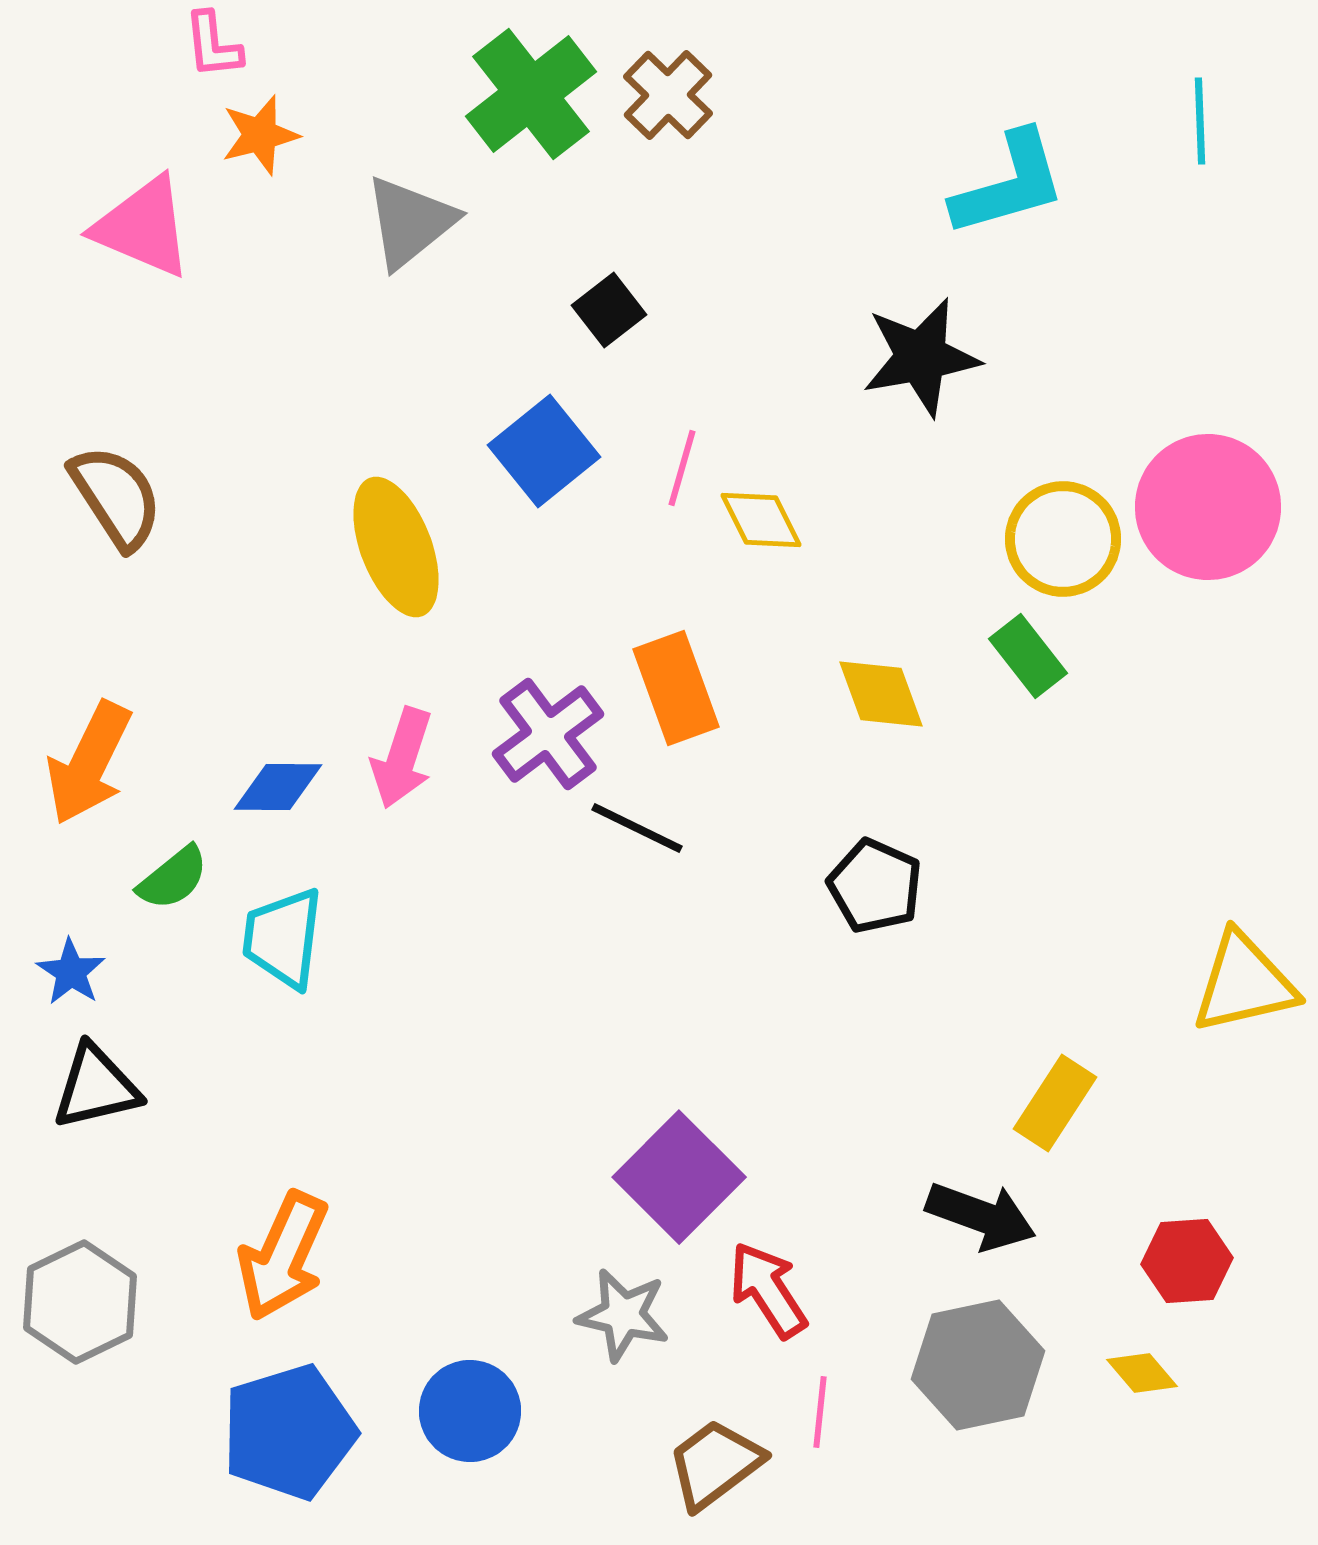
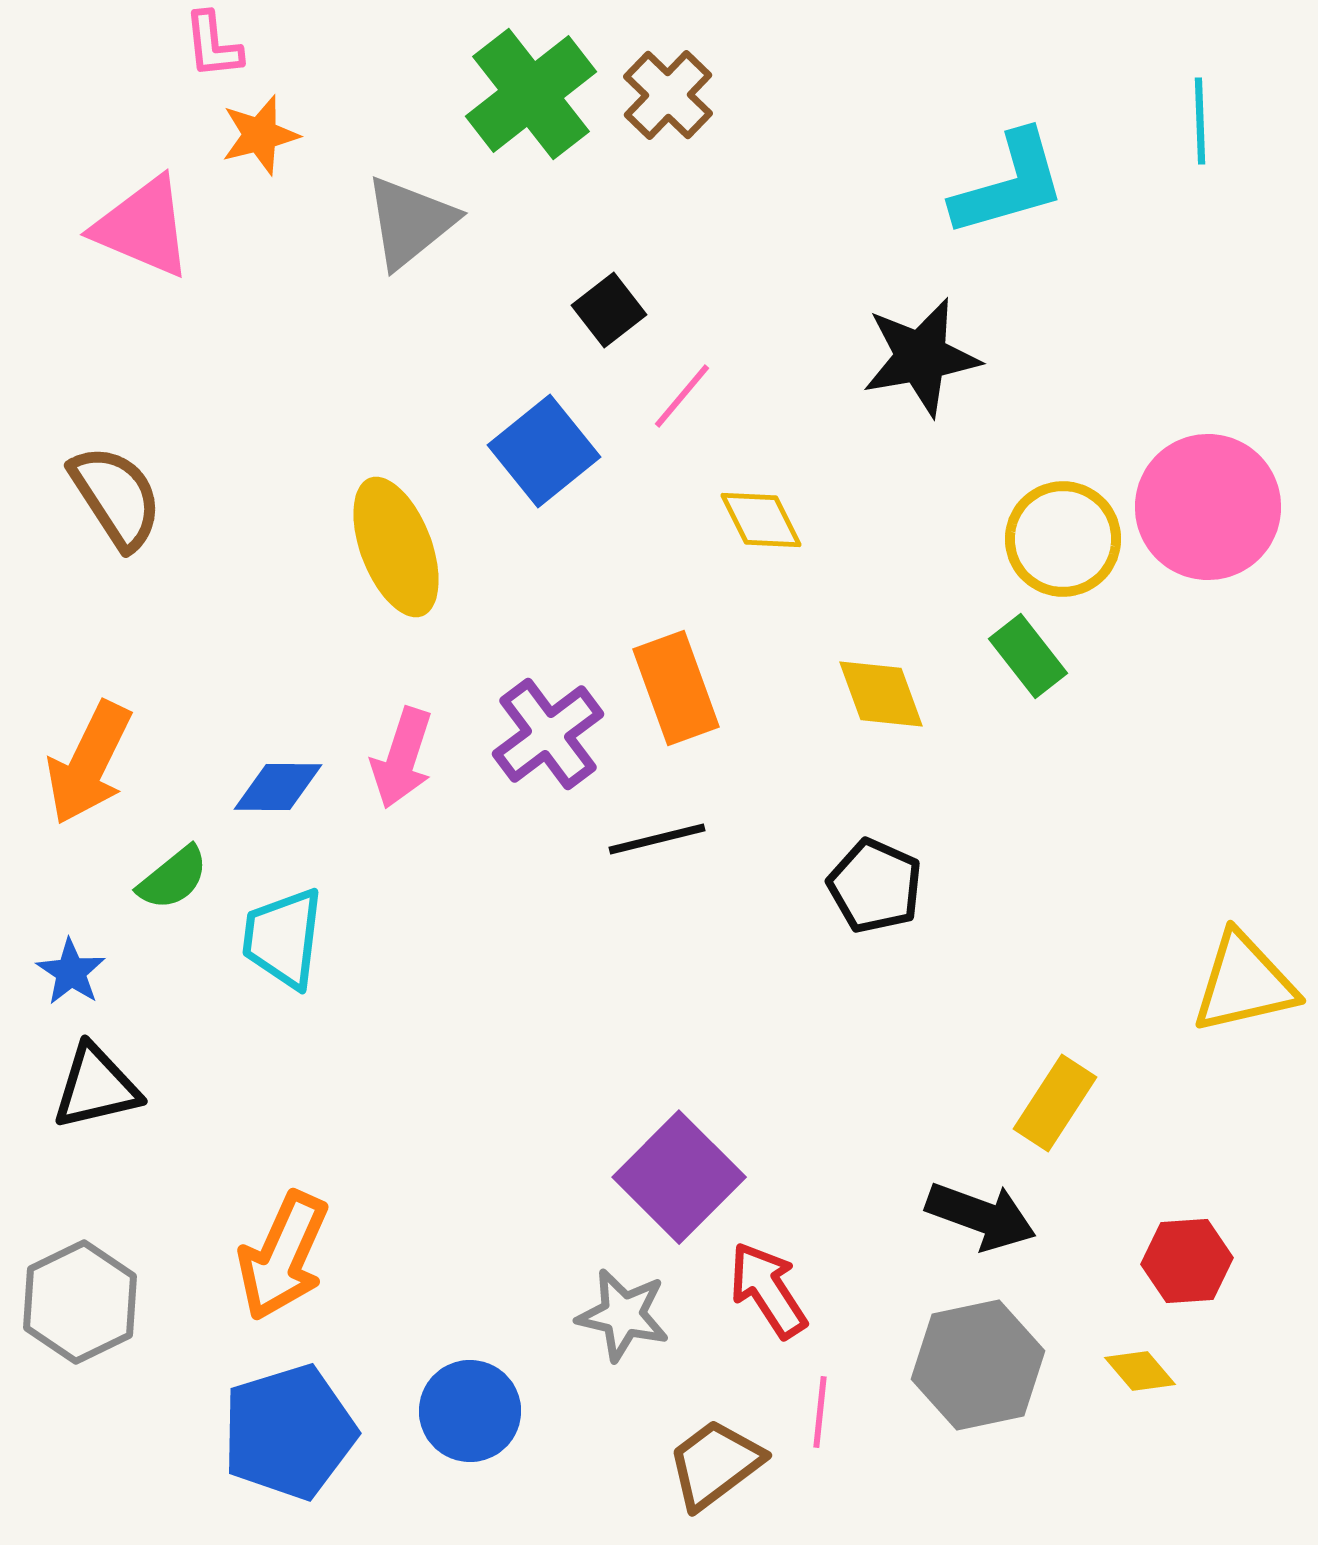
pink line at (682, 468): moved 72 px up; rotated 24 degrees clockwise
black line at (637, 828): moved 20 px right, 11 px down; rotated 40 degrees counterclockwise
yellow diamond at (1142, 1373): moved 2 px left, 2 px up
